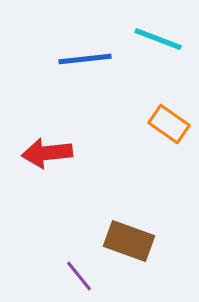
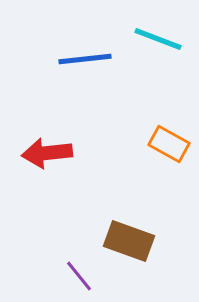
orange rectangle: moved 20 px down; rotated 6 degrees counterclockwise
